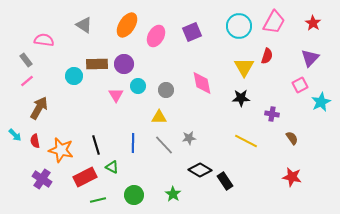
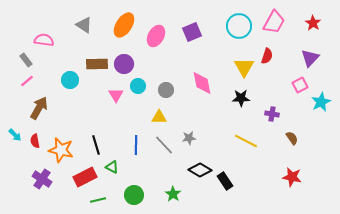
orange ellipse at (127, 25): moved 3 px left
cyan circle at (74, 76): moved 4 px left, 4 px down
blue line at (133, 143): moved 3 px right, 2 px down
